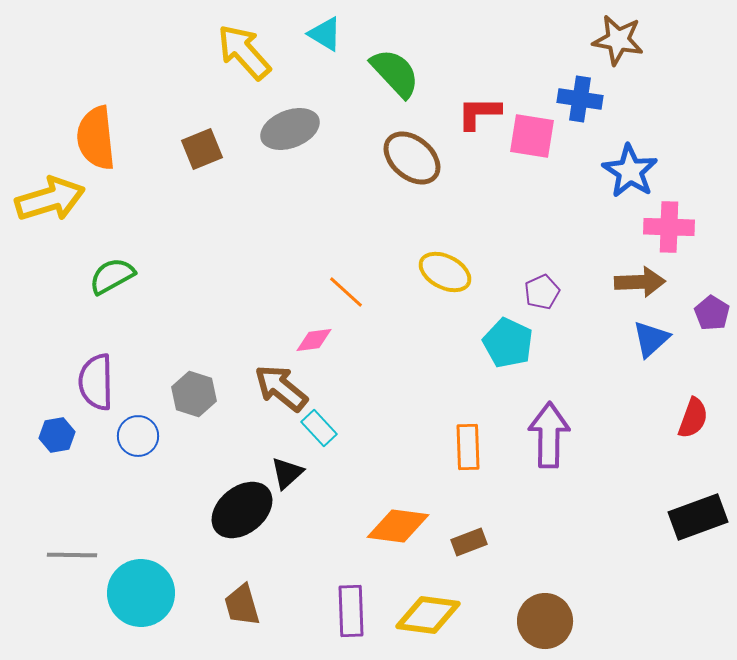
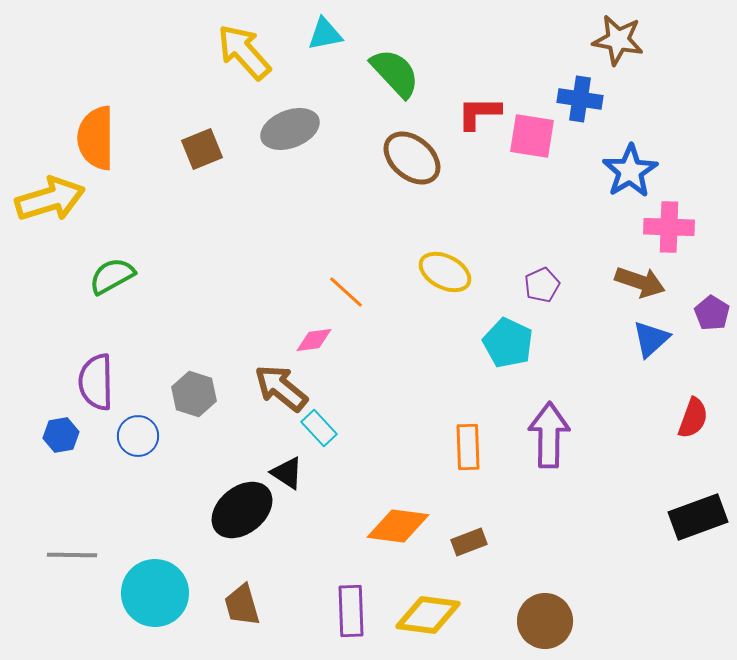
cyan triangle at (325, 34): rotated 42 degrees counterclockwise
orange semicircle at (96, 138): rotated 6 degrees clockwise
blue star at (630, 171): rotated 8 degrees clockwise
brown arrow at (640, 282): rotated 21 degrees clockwise
purple pentagon at (542, 292): moved 7 px up
blue hexagon at (57, 435): moved 4 px right
black triangle at (287, 473): rotated 45 degrees counterclockwise
cyan circle at (141, 593): moved 14 px right
